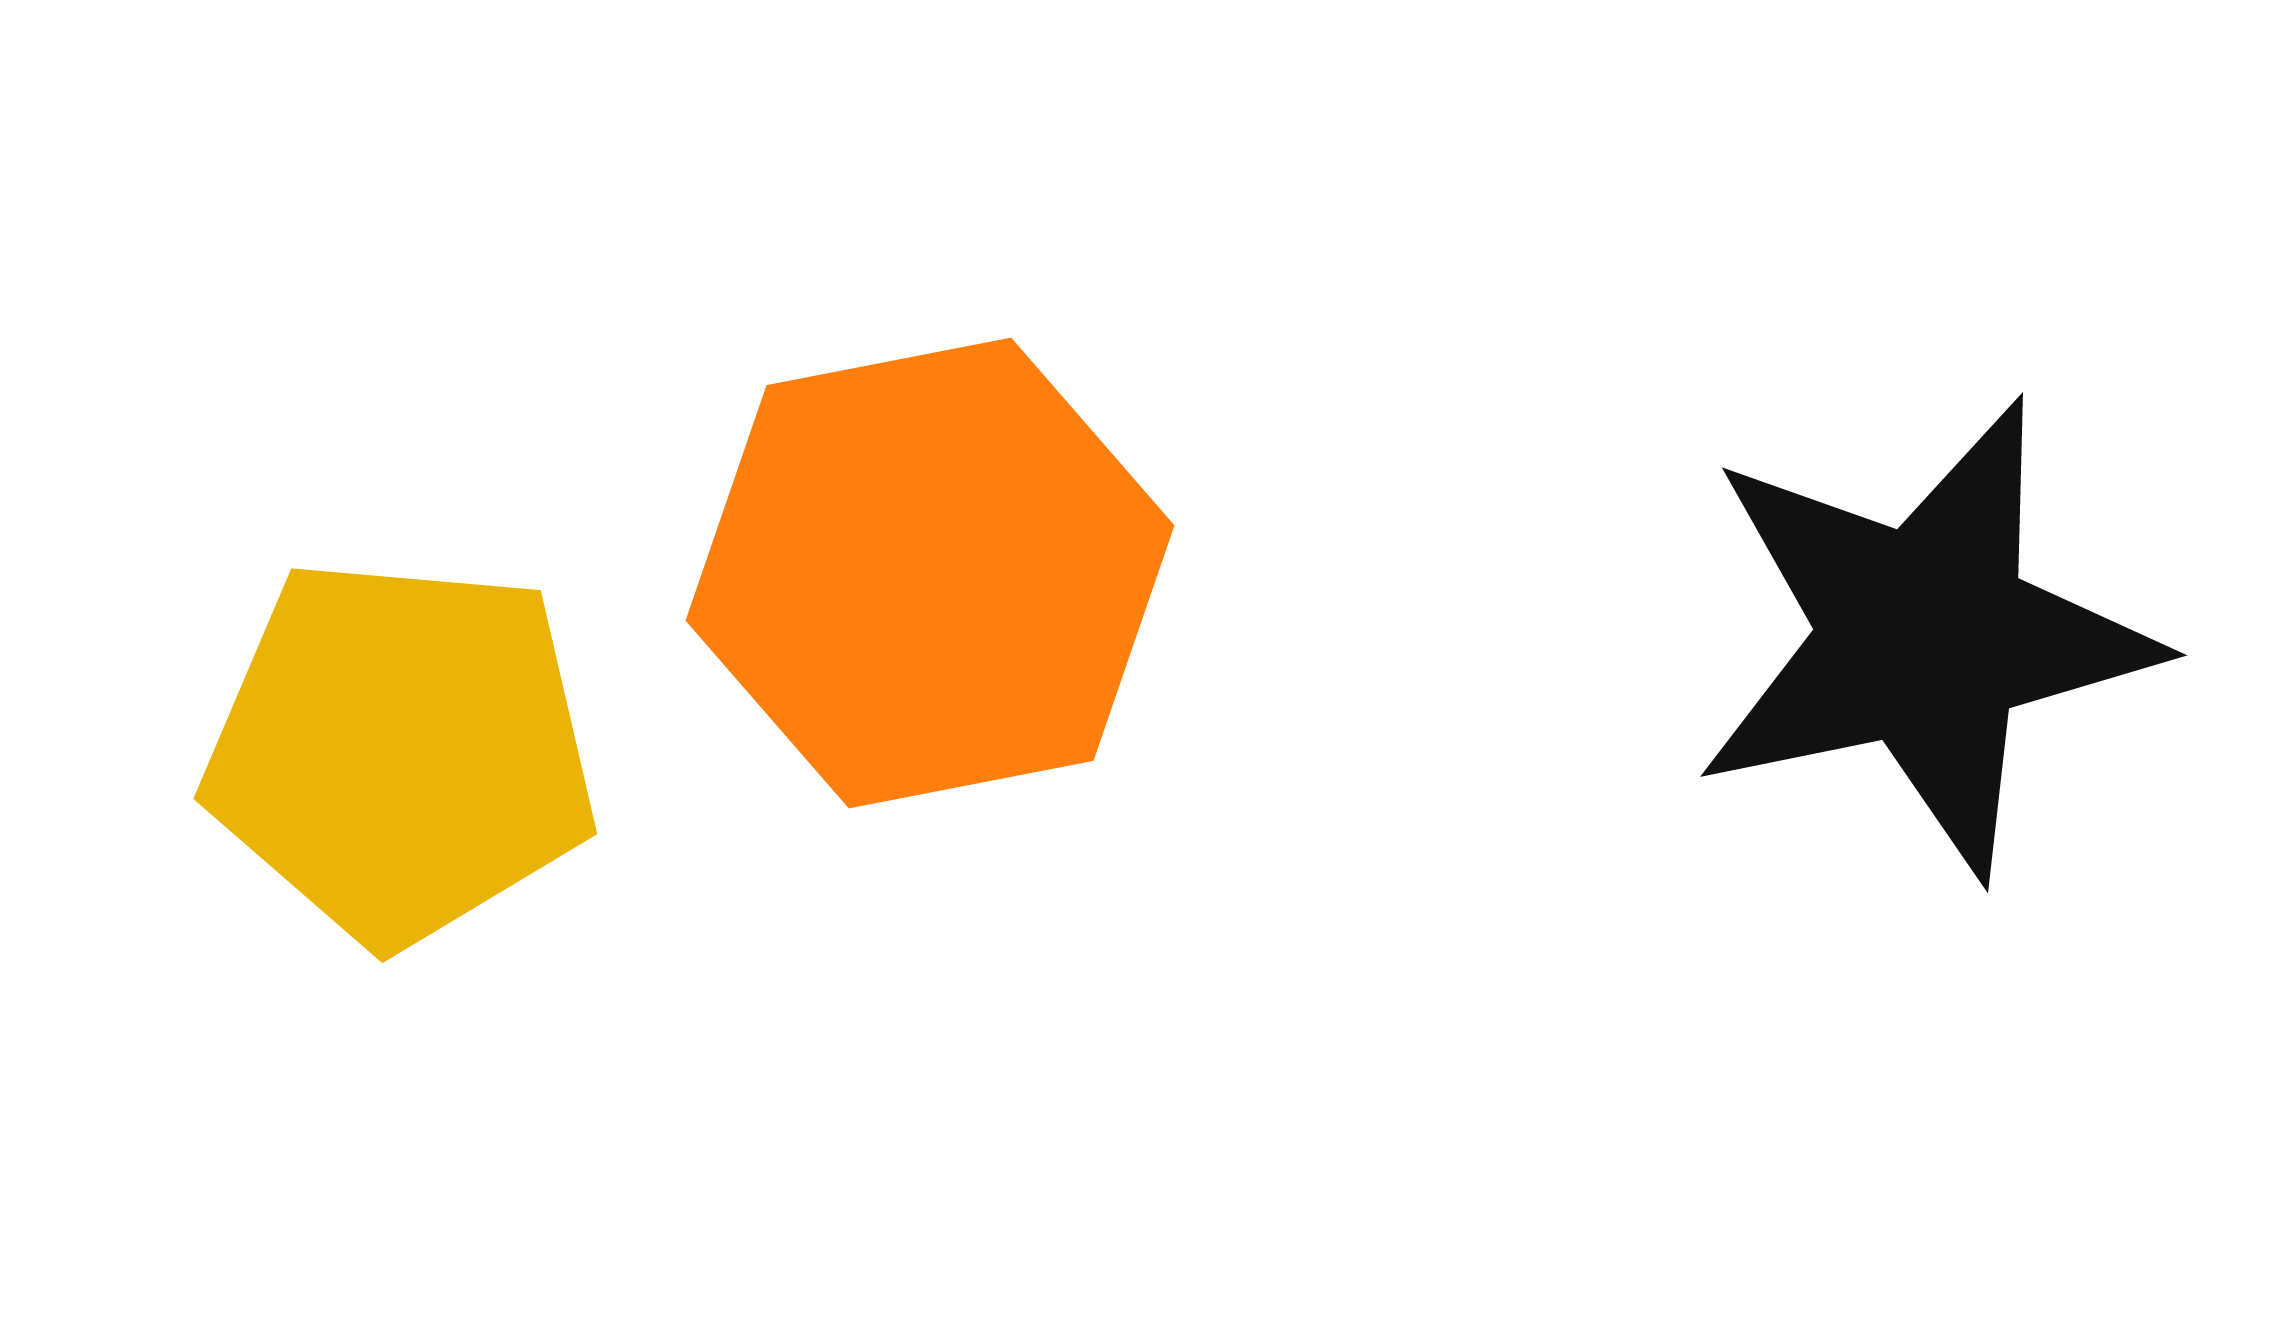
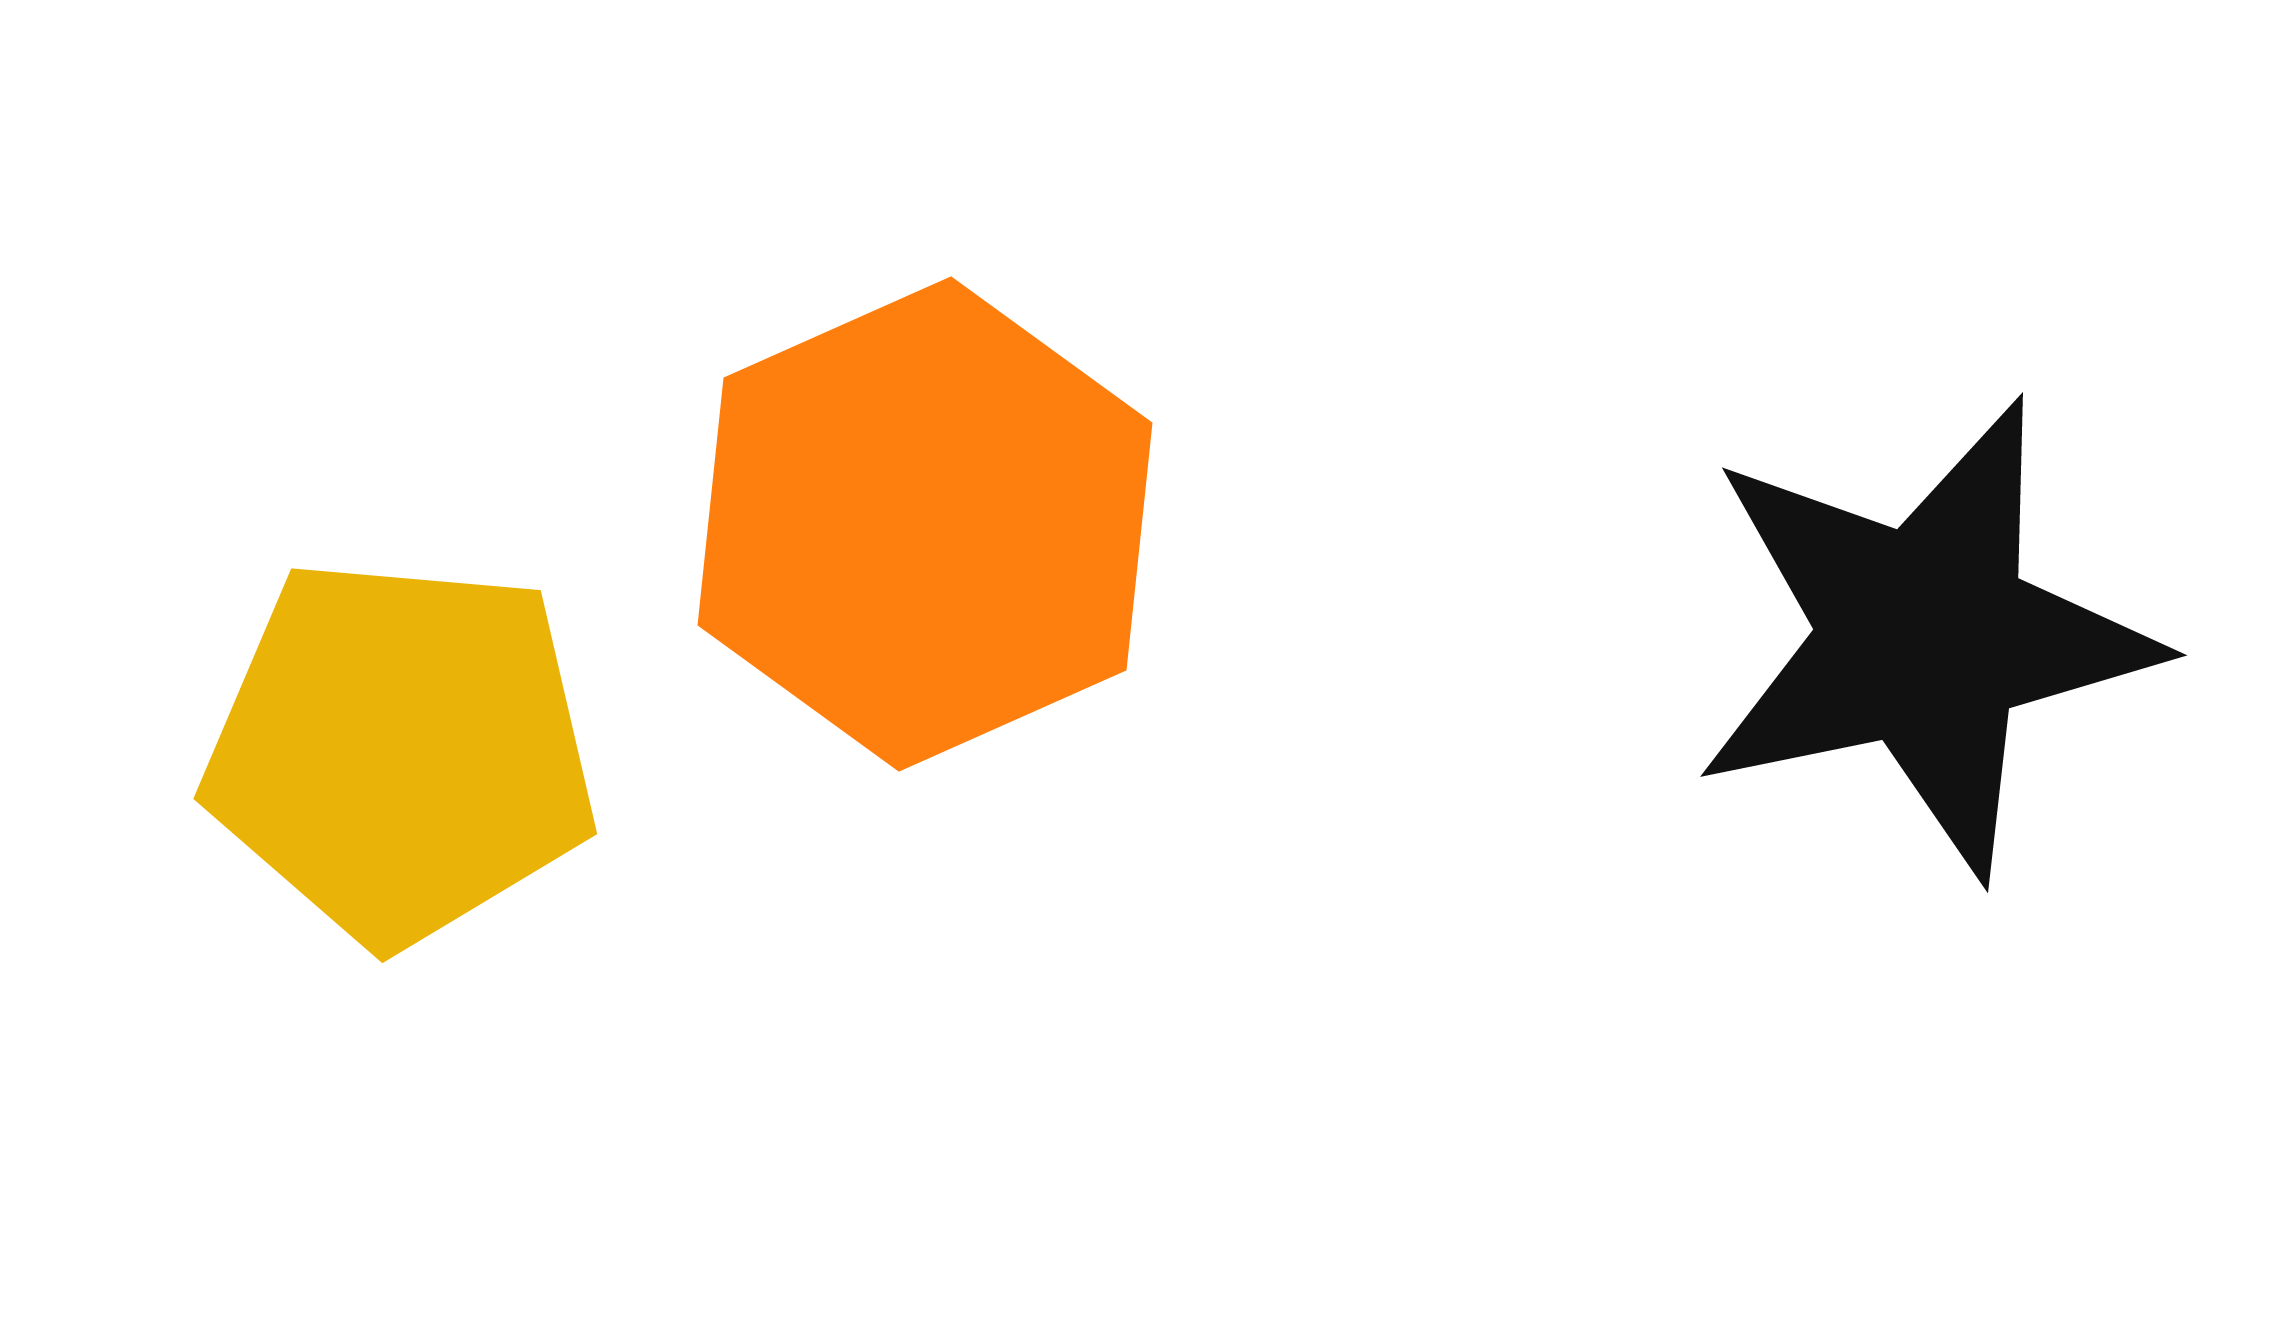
orange hexagon: moved 5 px left, 49 px up; rotated 13 degrees counterclockwise
